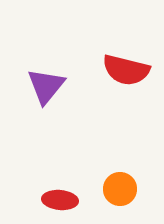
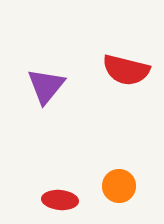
orange circle: moved 1 px left, 3 px up
